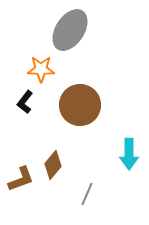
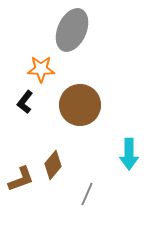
gray ellipse: moved 2 px right; rotated 9 degrees counterclockwise
